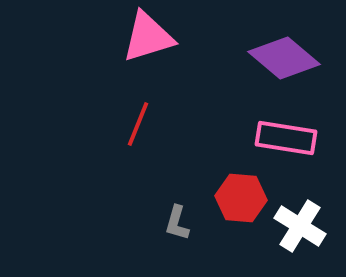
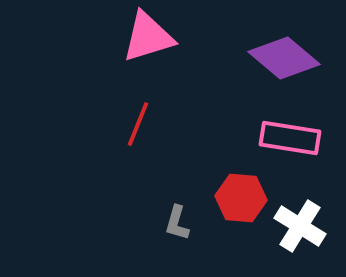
pink rectangle: moved 4 px right
